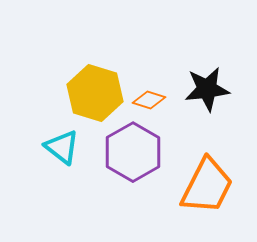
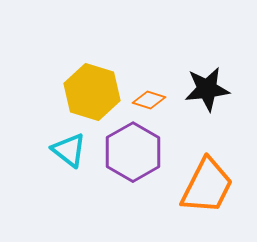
yellow hexagon: moved 3 px left, 1 px up
cyan triangle: moved 7 px right, 3 px down
